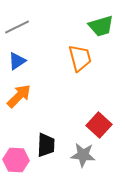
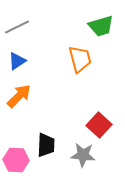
orange trapezoid: moved 1 px down
